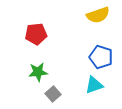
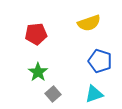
yellow semicircle: moved 9 px left, 8 px down
blue pentagon: moved 1 px left, 4 px down
green star: rotated 30 degrees counterclockwise
cyan triangle: moved 9 px down
